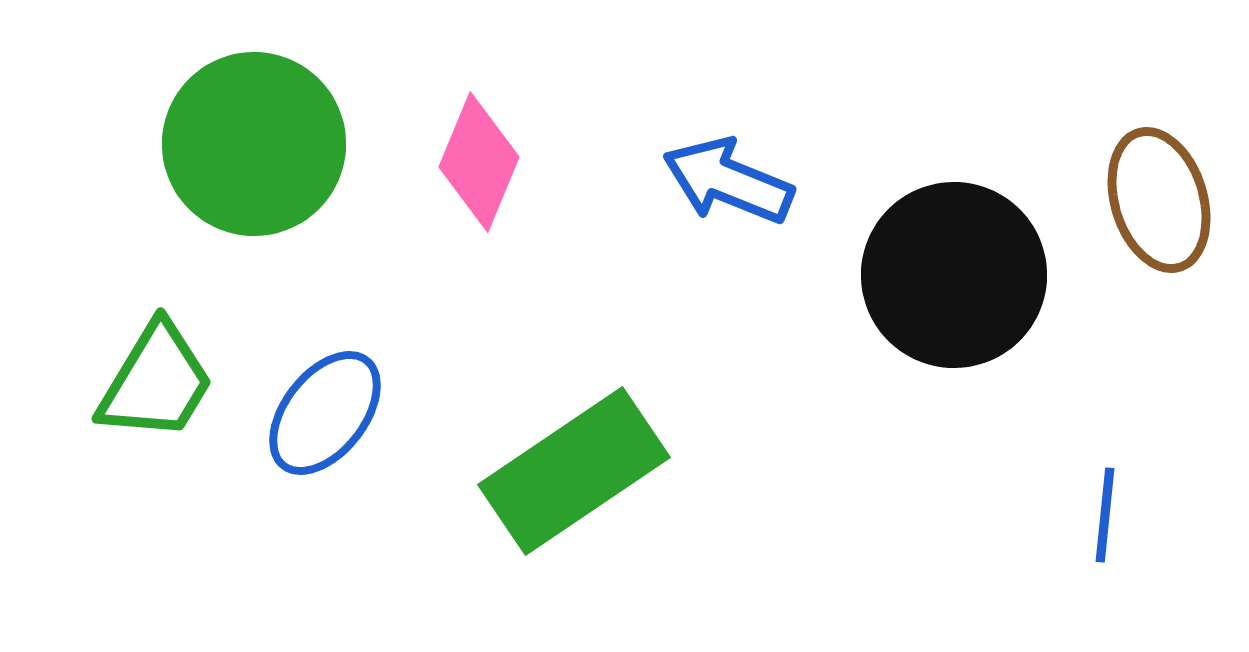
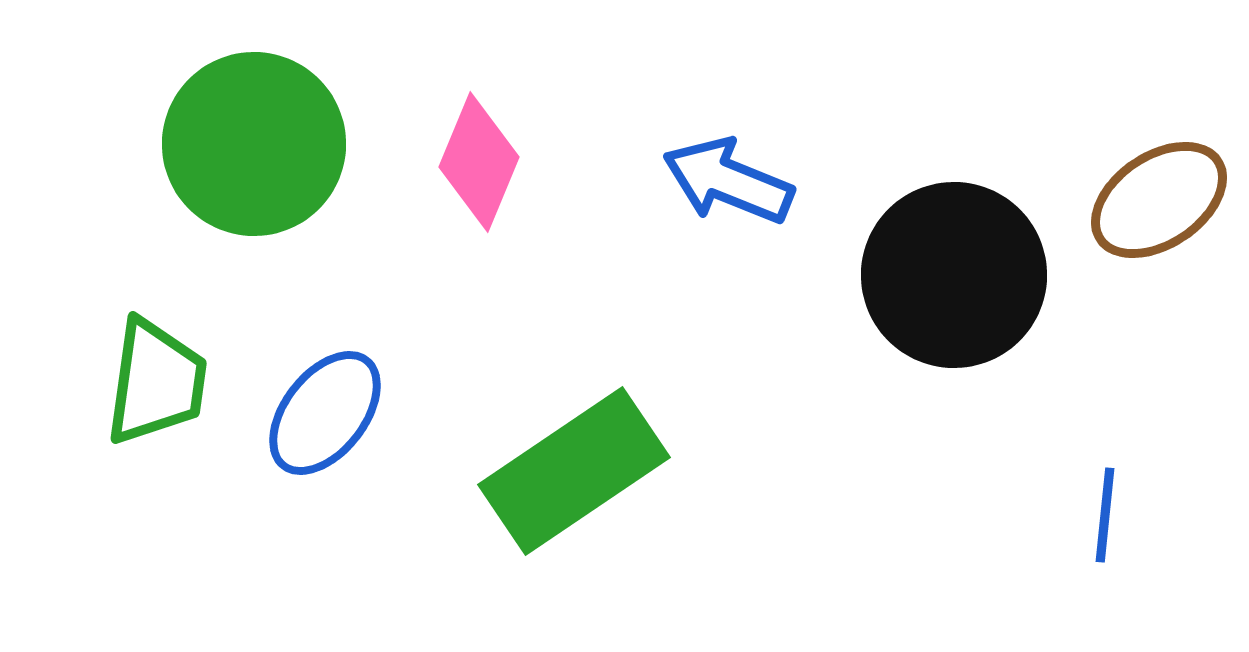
brown ellipse: rotated 73 degrees clockwise
green trapezoid: rotated 23 degrees counterclockwise
